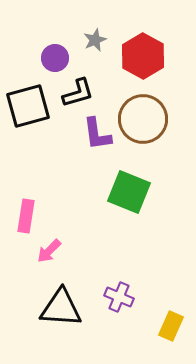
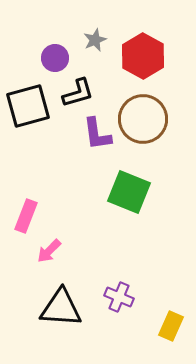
pink rectangle: rotated 12 degrees clockwise
